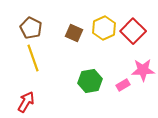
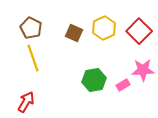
red square: moved 6 px right
green hexagon: moved 4 px right, 1 px up
